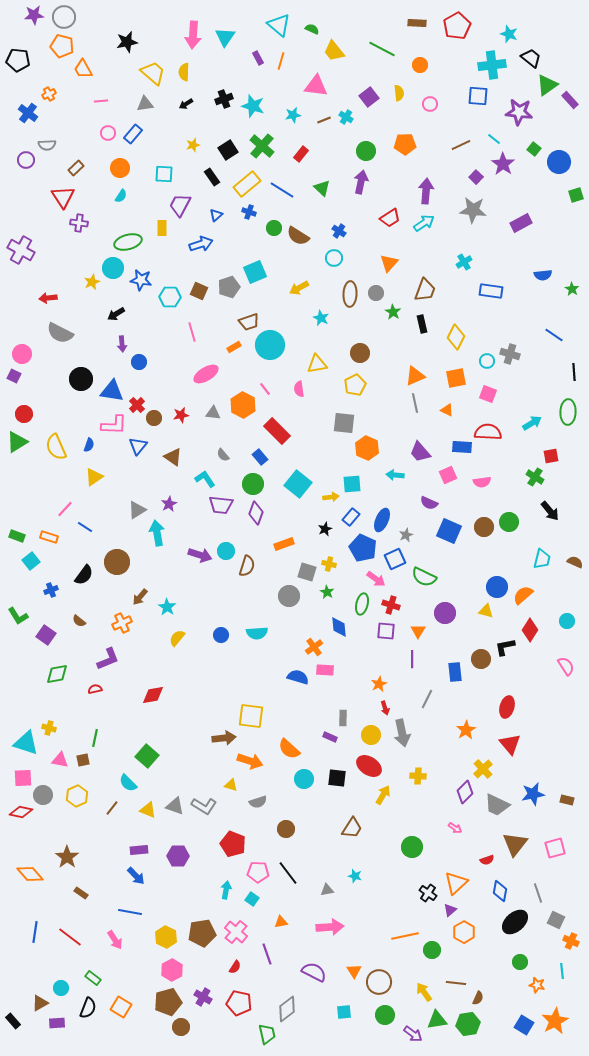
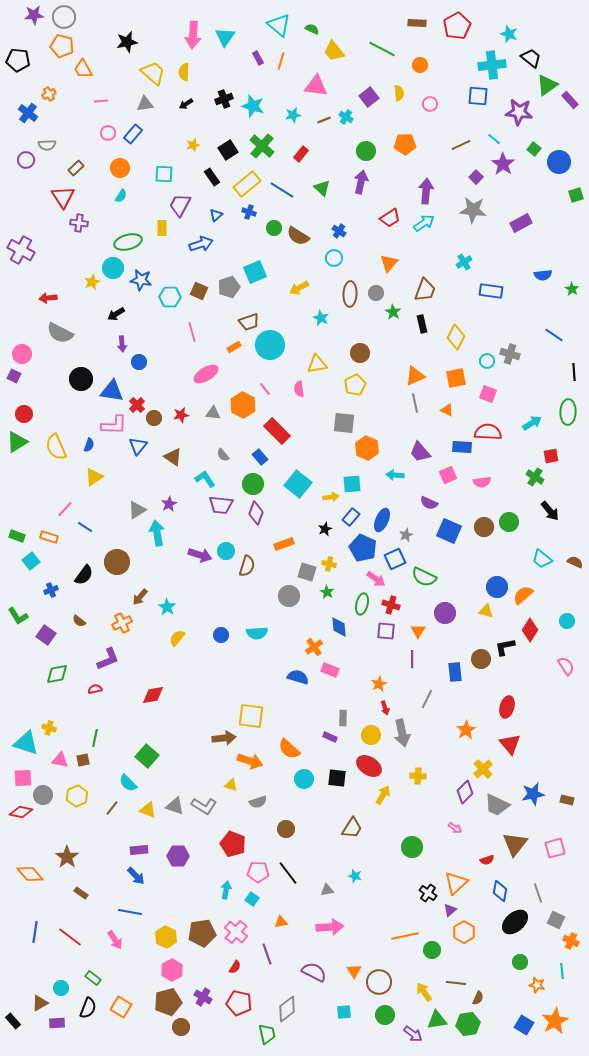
cyan trapezoid at (542, 559): rotated 115 degrees clockwise
pink rectangle at (325, 670): moved 5 px right; rotated 18 degrees clockwise
